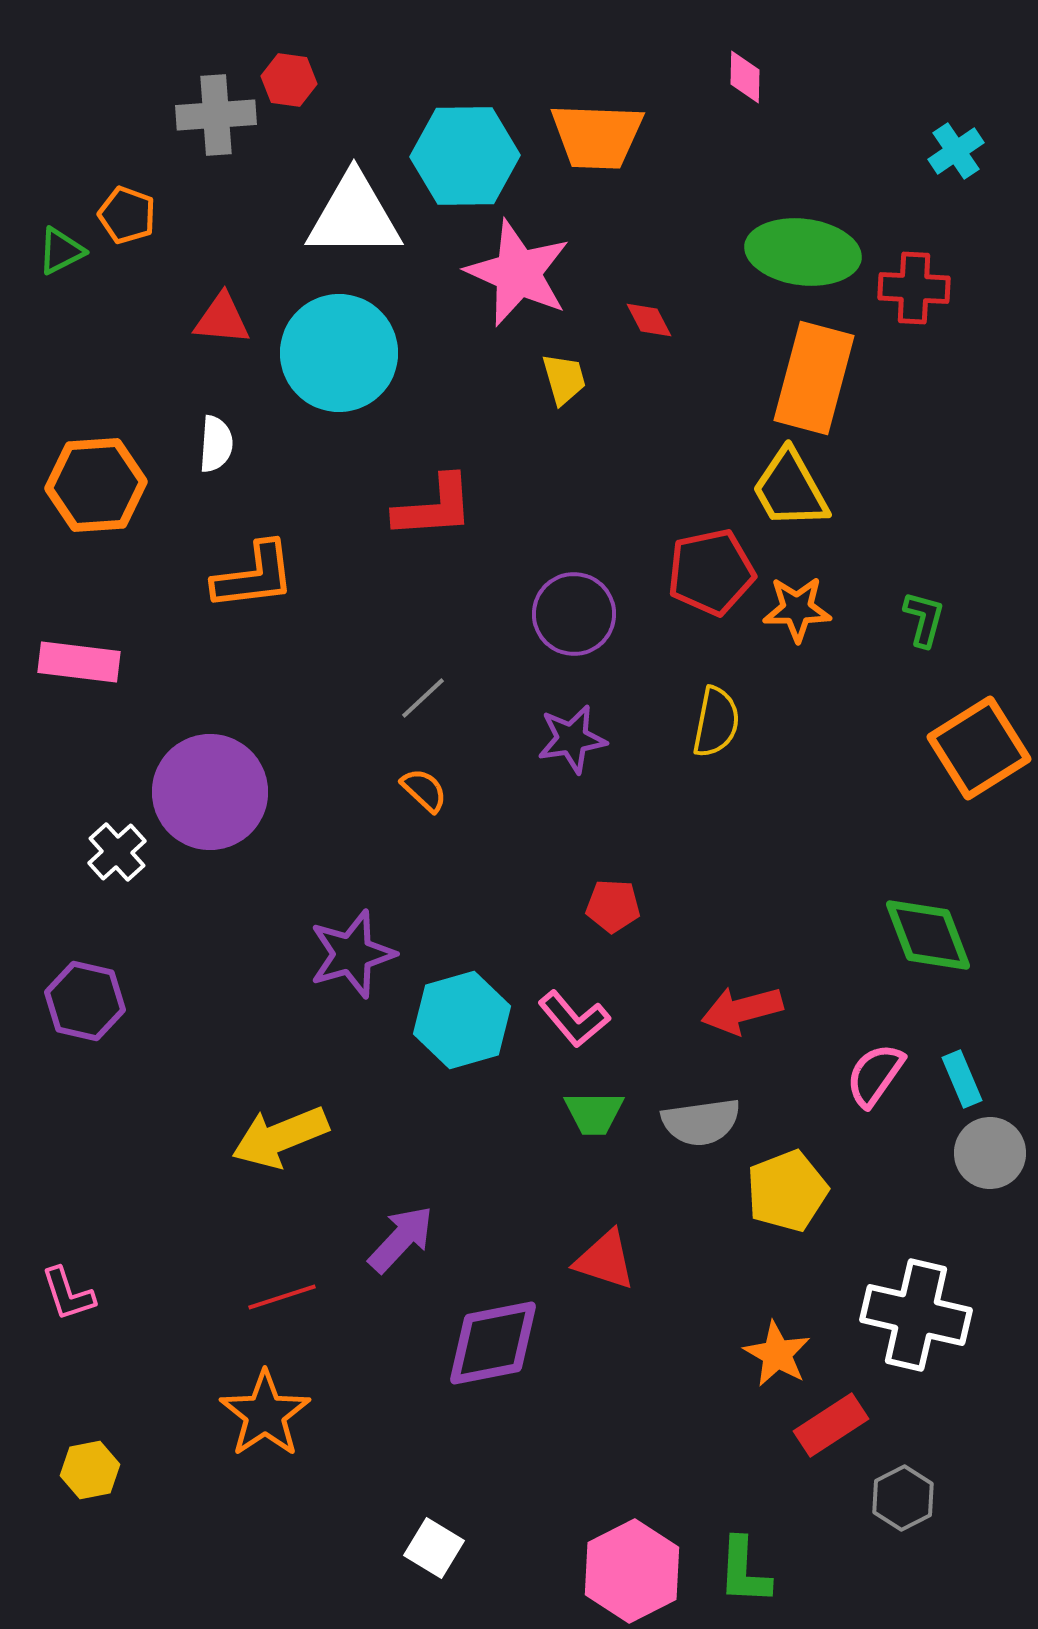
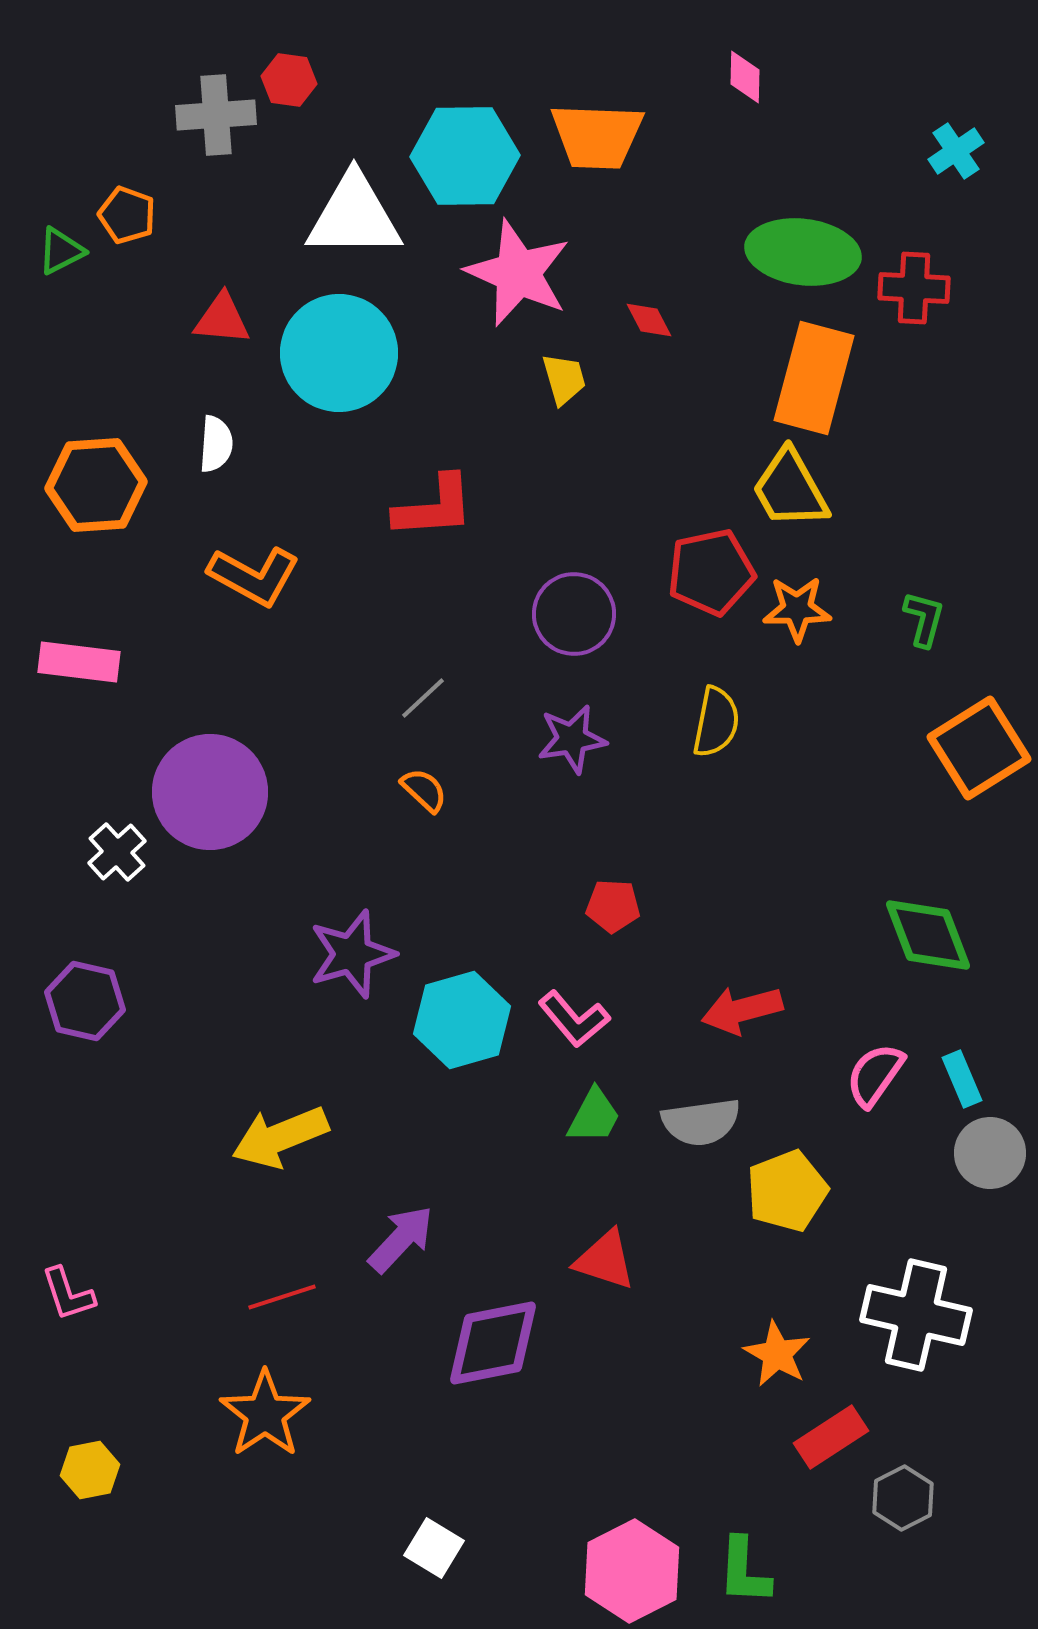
orange L-shape at (254, 576): rotated 36 degrees clockwise
green trapezoid at (594, 1113): moved 3 px down; rotated 62 degrees counterclockwise
red rectangle at (831, 1425): moved 12 px down
